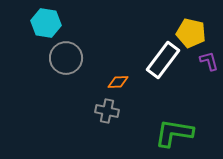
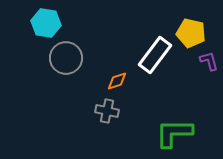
white rectangle: moved 8 px left, 5 px up
orange diamond: moved 1 px left, 1 px up; rotated 15 degrees counterclockwise
green L-shape: rotated 9 degrees counterclockwise
